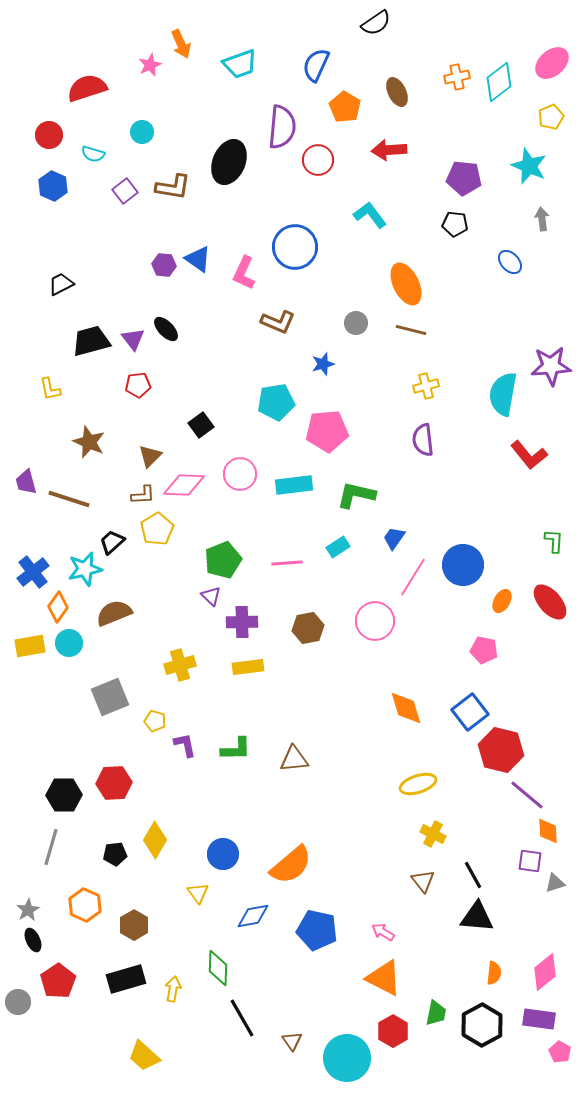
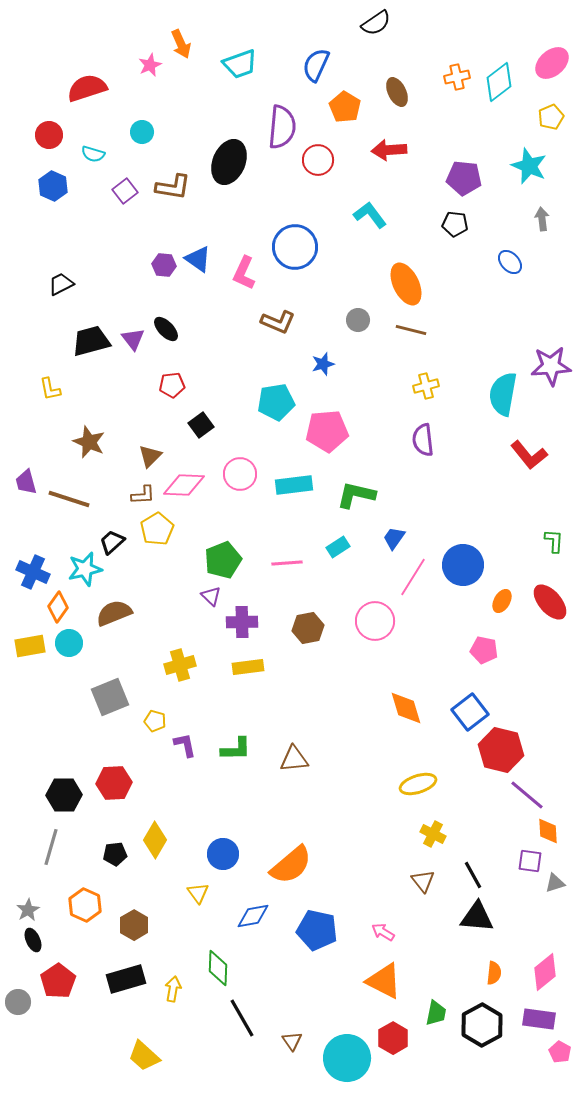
gray circle at (356, 323): moved 2 px right, 3 px up
red pentagon at (138, 385): moved 34 px right
blue cross at (33, 572): rotated 28 degrees counterclockwise
orange triangle at (384, 978): moved 3 px down
red hexagon at (393, 1031): moved 7 px down
